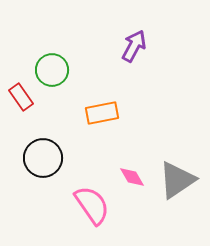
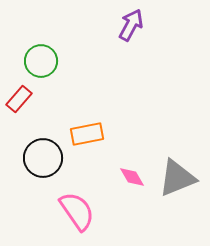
purple arrow: moved 3 px left, 21 px up
green circle: moved 11 px left, 9 px up
red rectangle: moved 2 px left, 2 px down; rotated 76 degrees clockwise
orange rectangle: moved 15 px left, 21 px down
gray triangle: moved 2 px up; rotated 12 degrees clockwise
pink semicircle: moved 15 px left, 6 px down
